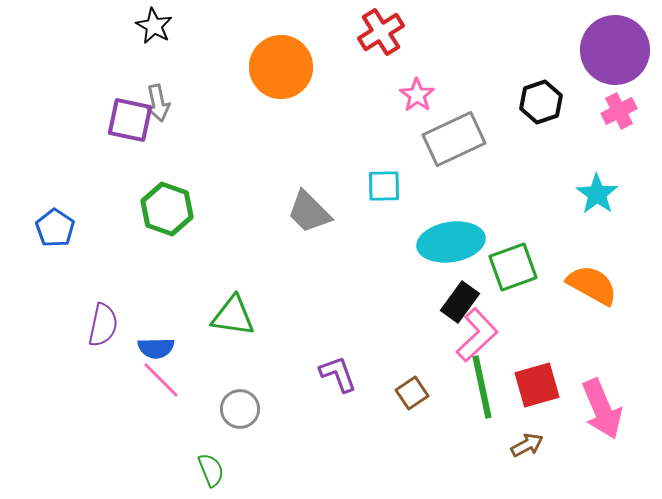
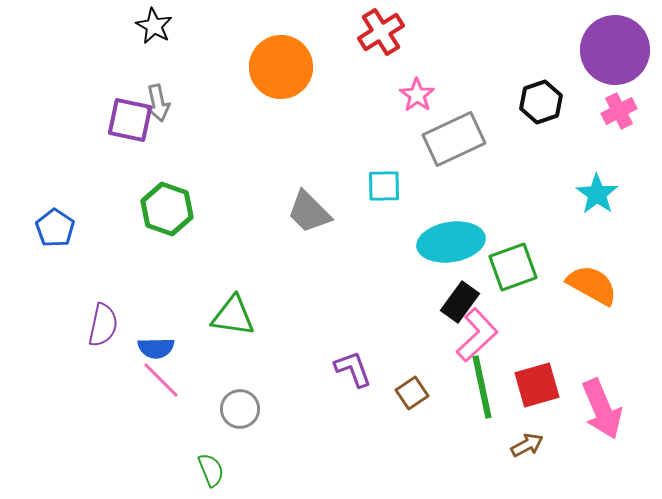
purple L-shape: moved 15 px right, 5 px up
